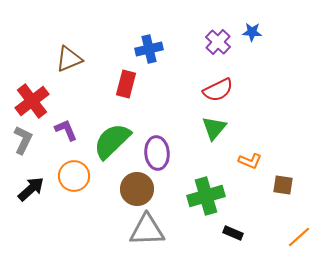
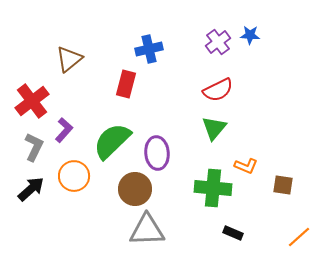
blue star: moved 2 px left, 3 px down
purple cross: rotated 10 degrees clockwise
brown triangle: rotated 16 degrees counterclockwise
purple L-shape: moved 2 px left; rotated 65 degrees clockwise
gray L-shape: moved 11 px right, 7 px down
orange L-shape: moved 4 px left, 5 px down
brown circle: moved 2 px left
green cross: moved 7 px right, 8 px up; rotated 21 degrees clockwise
